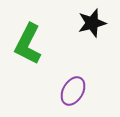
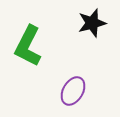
green L-shape: moved 2 px down
